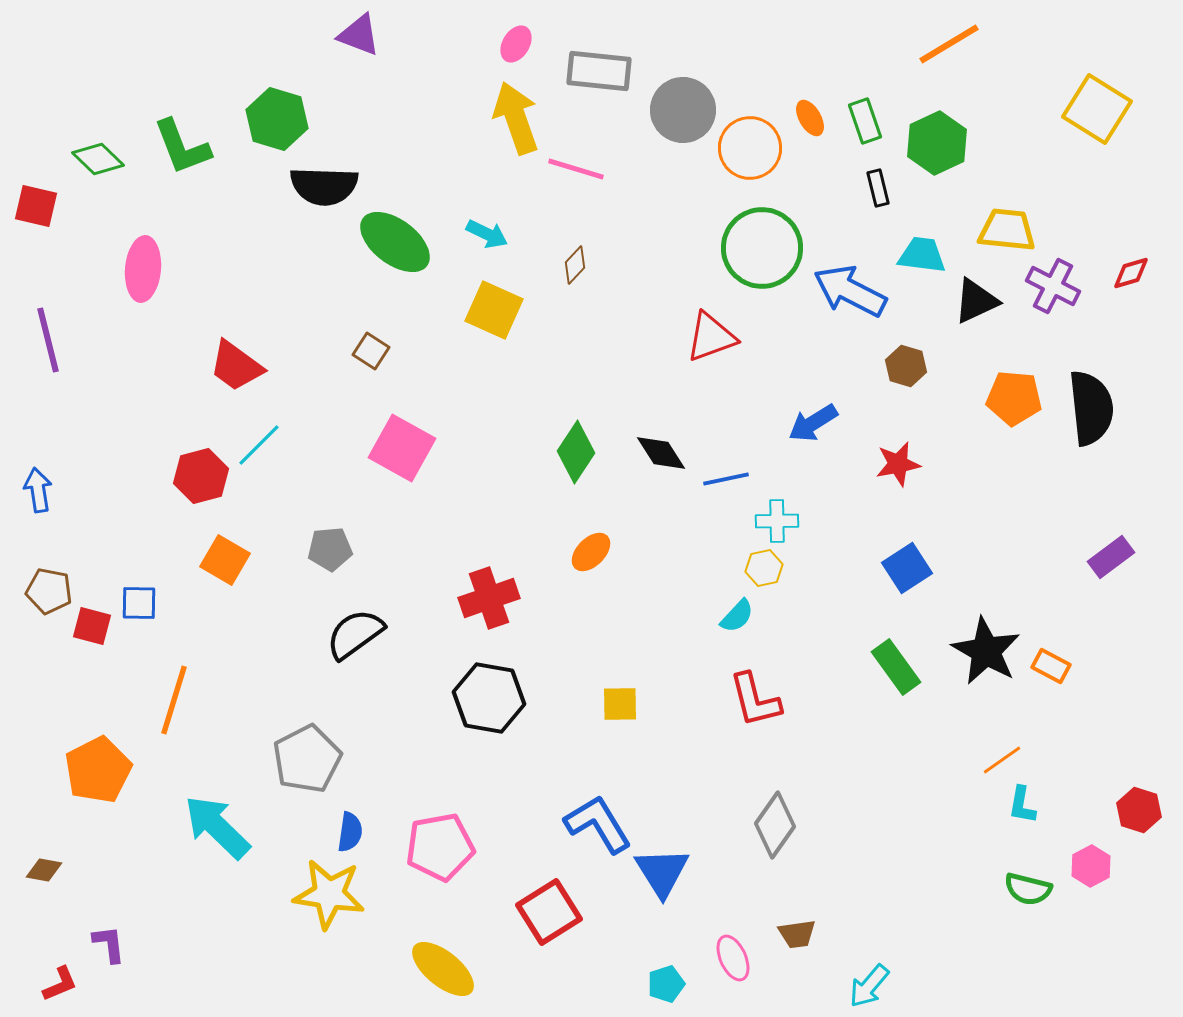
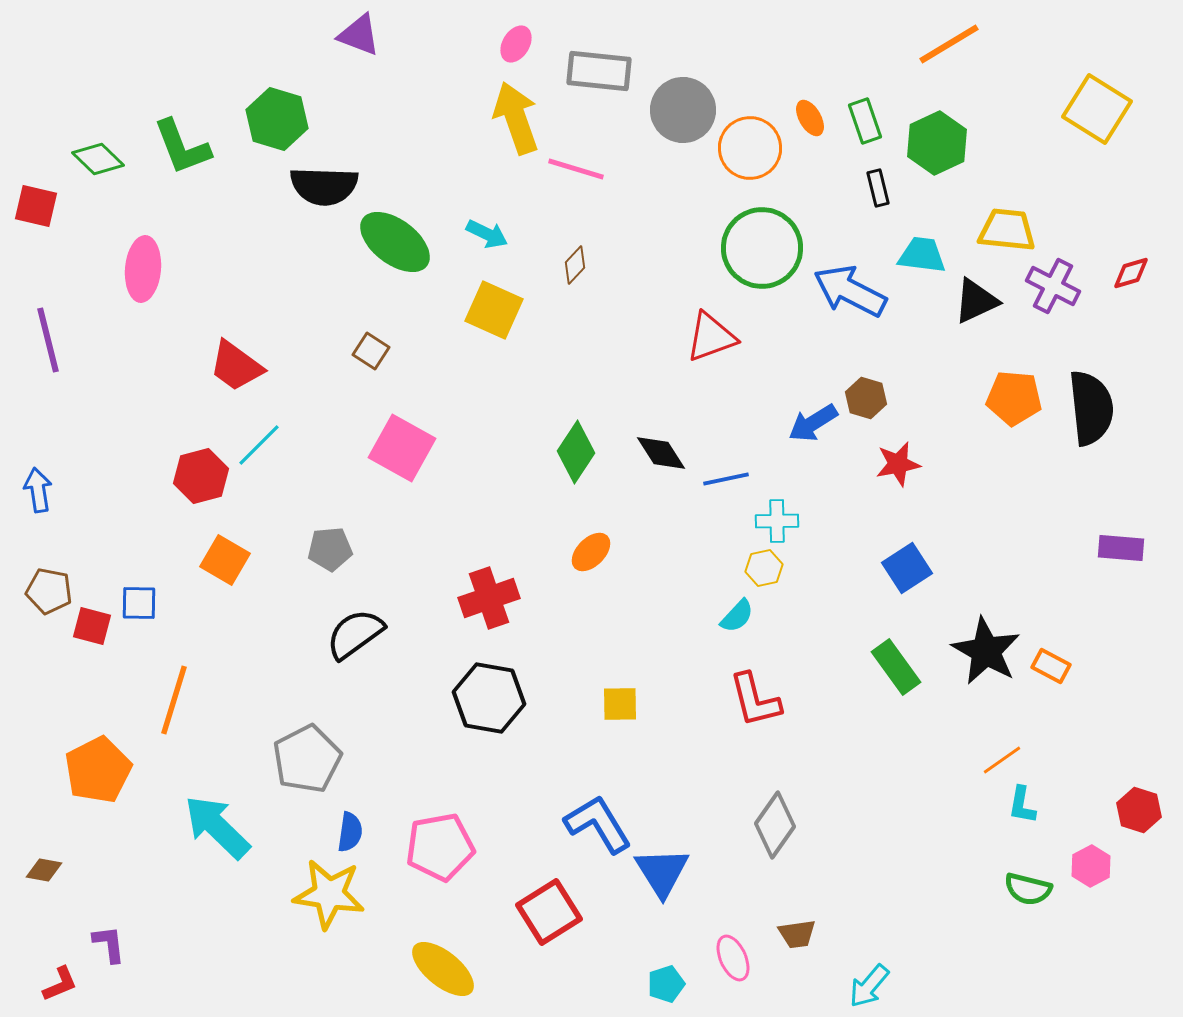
brown hexagon at (906, 366): moved 40 px left, 32 px down
purple rectangle at (1111, 557): moved 10 px right, 9 px up; rotated 42 degrees clockwise
